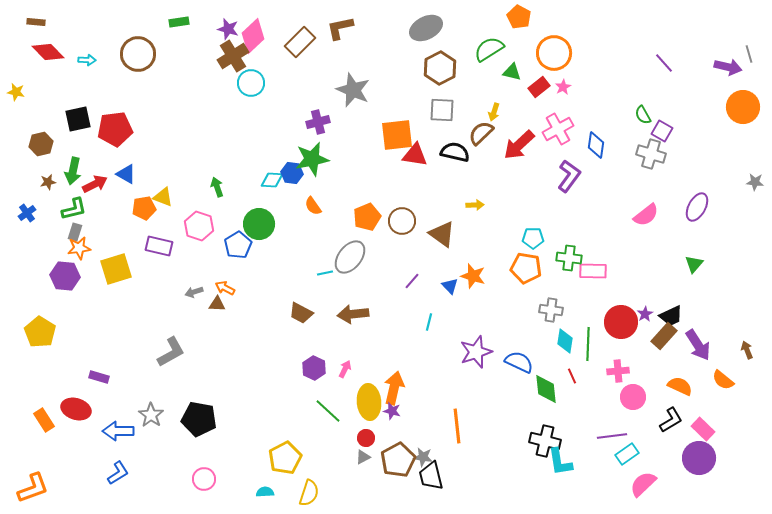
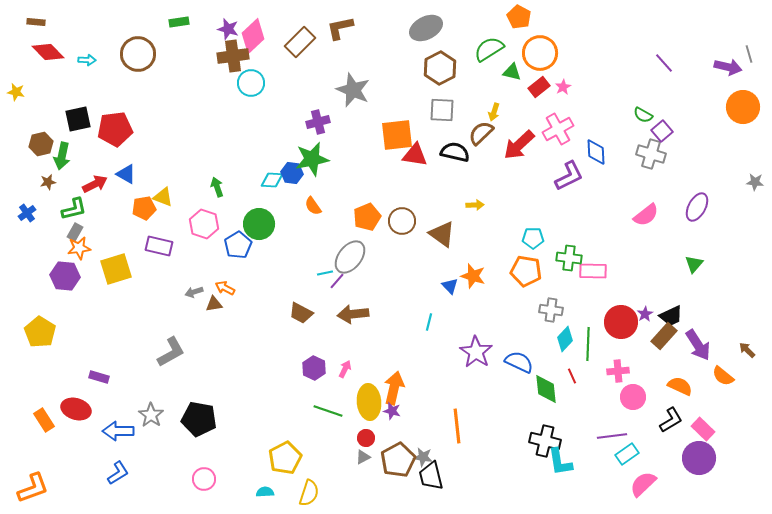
orange circle at (554, 53): moved 14 px left
brown cross at (233, 56): rotated 24 degrees clockwise
green semicircle at (643, 115): rotated 30 degrees counterclockwise
purple square at (662, 131): rotated 20 degrees clockwise
blue diamond at (596, 145): moved 7 px down; rotated 12 degrees counterclockwise
green arrow at (73, 171): moved 11 px left, 15 px up
purple L-shape at (569, 176): rotated 28 degrees clockwise
pink hexagon at (199, 226): moved 5 px right, 2 px up
gray rectangle at (75, 232): rotated 12 degrees clockwise
orange pentagon at (526, 268): moved 3 px down
purple line at (412, 281): moved 75 px left
brown triangle at (217, 304): moved 3 px left; rotated 12 degrees counterclockwise
cyan diamond at (565, 341): moved 2 px up; rotated 35 degrees clockwise
brown arrow at (747, 350): rotated 24 degrees counterclockwise
purple star at (476, 352): rotated 20 degrees counterclockwise
orange semicircle at (723, 380): moved 4 px up
green line at (328, 411): rotated 24 degrees counterclockwise
